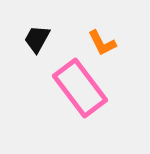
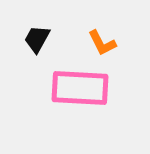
pink rectangle: rotated 50 degrees counterclockwise
